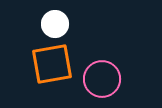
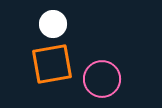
white circle: moved 2 px left
